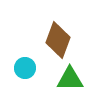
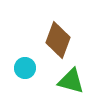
green triangle: moved 1 px right, 2 px down; rotated 16 degrees clockwise
